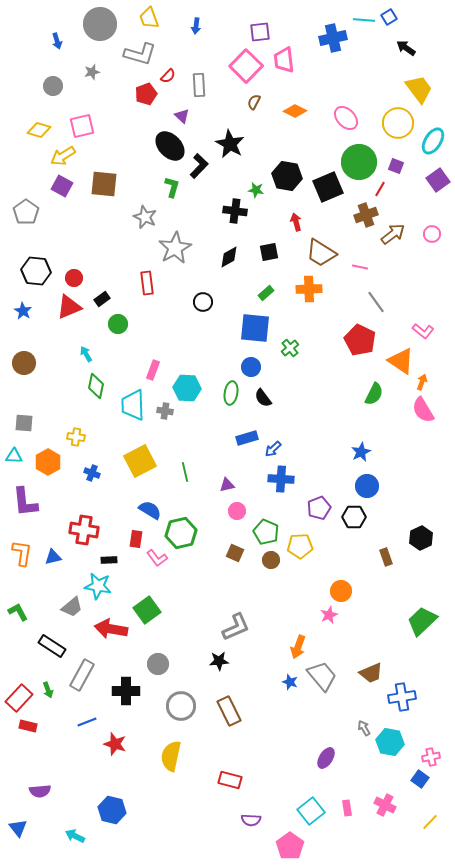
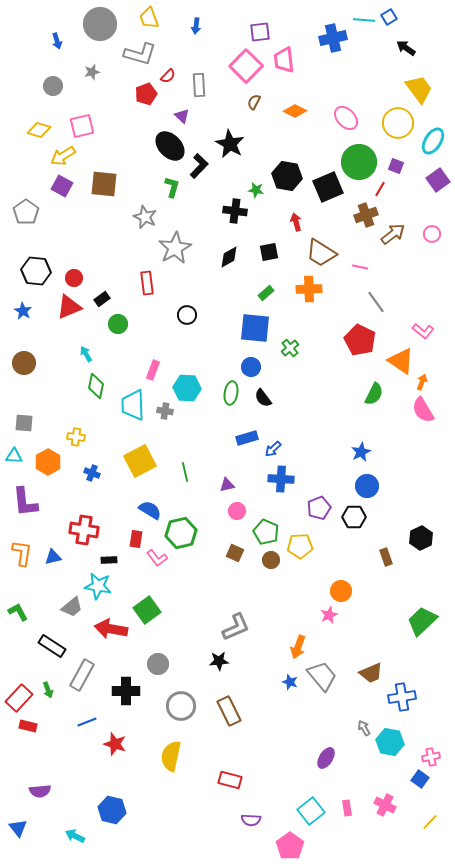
black circle at (203, 302): moved 16 px left, 13 px down
